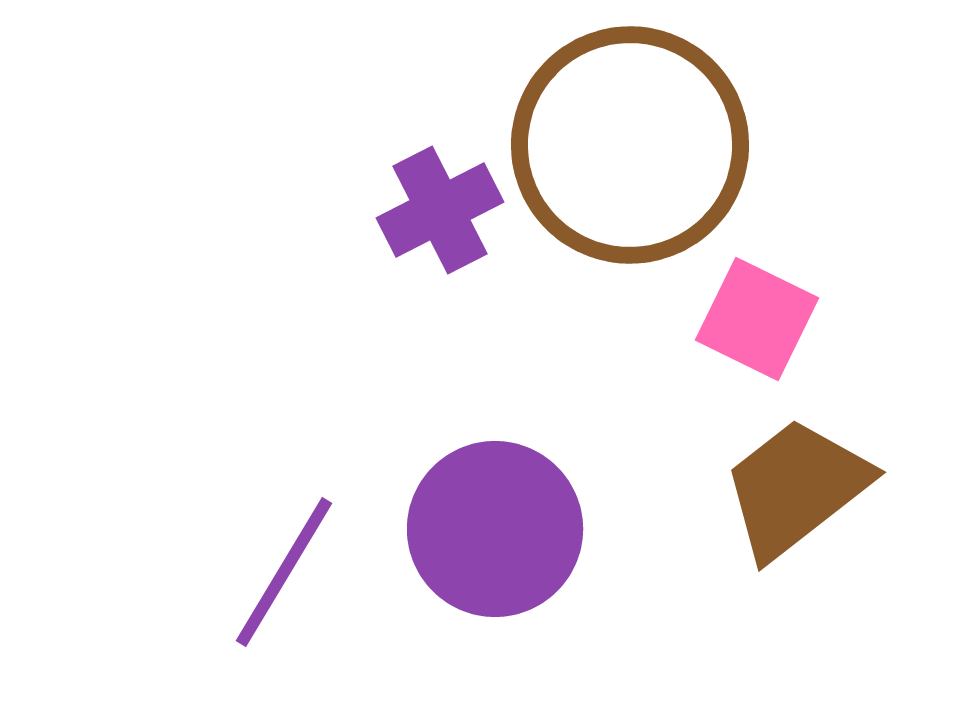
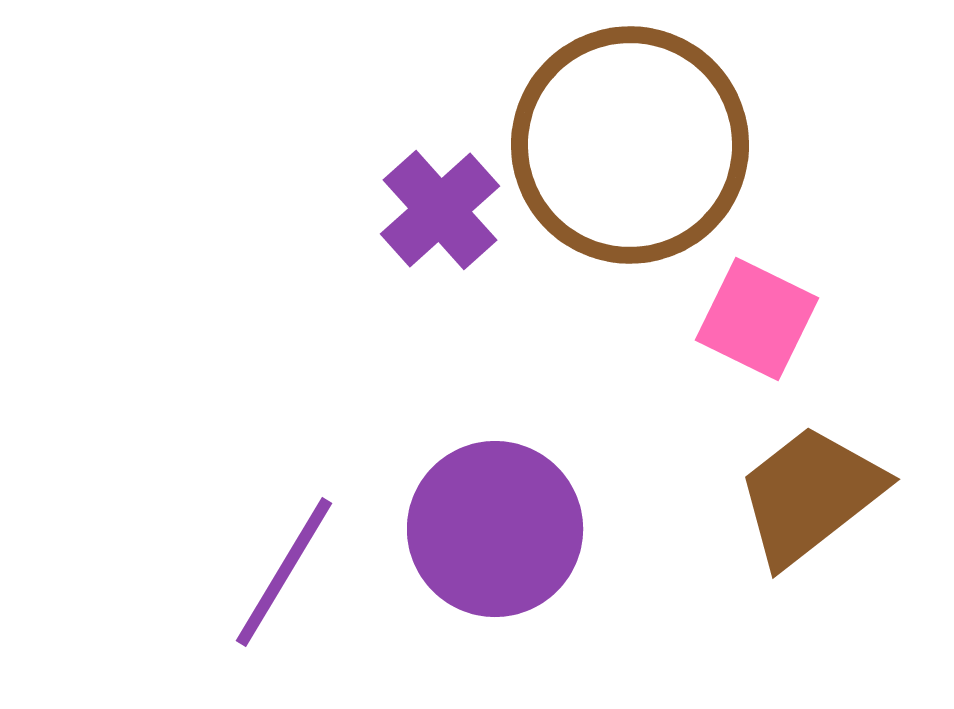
purple cross: rotated 15 degrees counterclockwise
brown trapezoid: moved 14 px right, 7 px down
